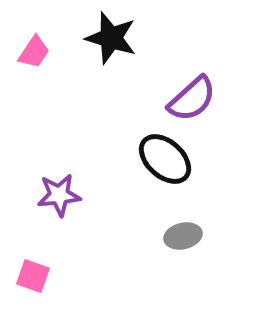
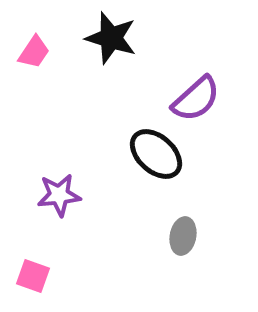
purple semicircle: moved 4 px right
black ellipse: moved 9 px left, 5 px up
gray ellipse: rotated 66 degrees counterclockwise
